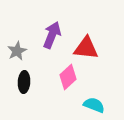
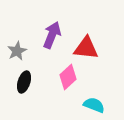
black ellipse: rotated 15 degrees clockwise
